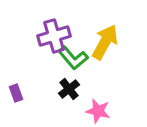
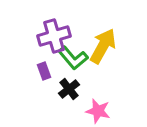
yellow arrow: moved 2 px left, 4 px down
purple rectangle: moved 28 px right, 22 px up
